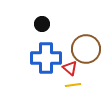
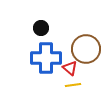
black circle: moved 1 px left, 4 px down
